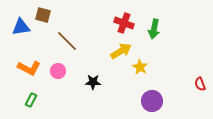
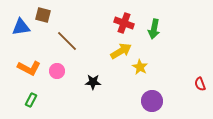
pink circle: moved 1 px left
